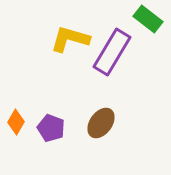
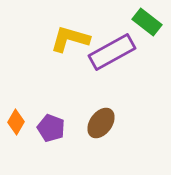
green rectangle: moved 1 px left, 3 px down
purple rectangle: rotated 30 degrees clockwise
